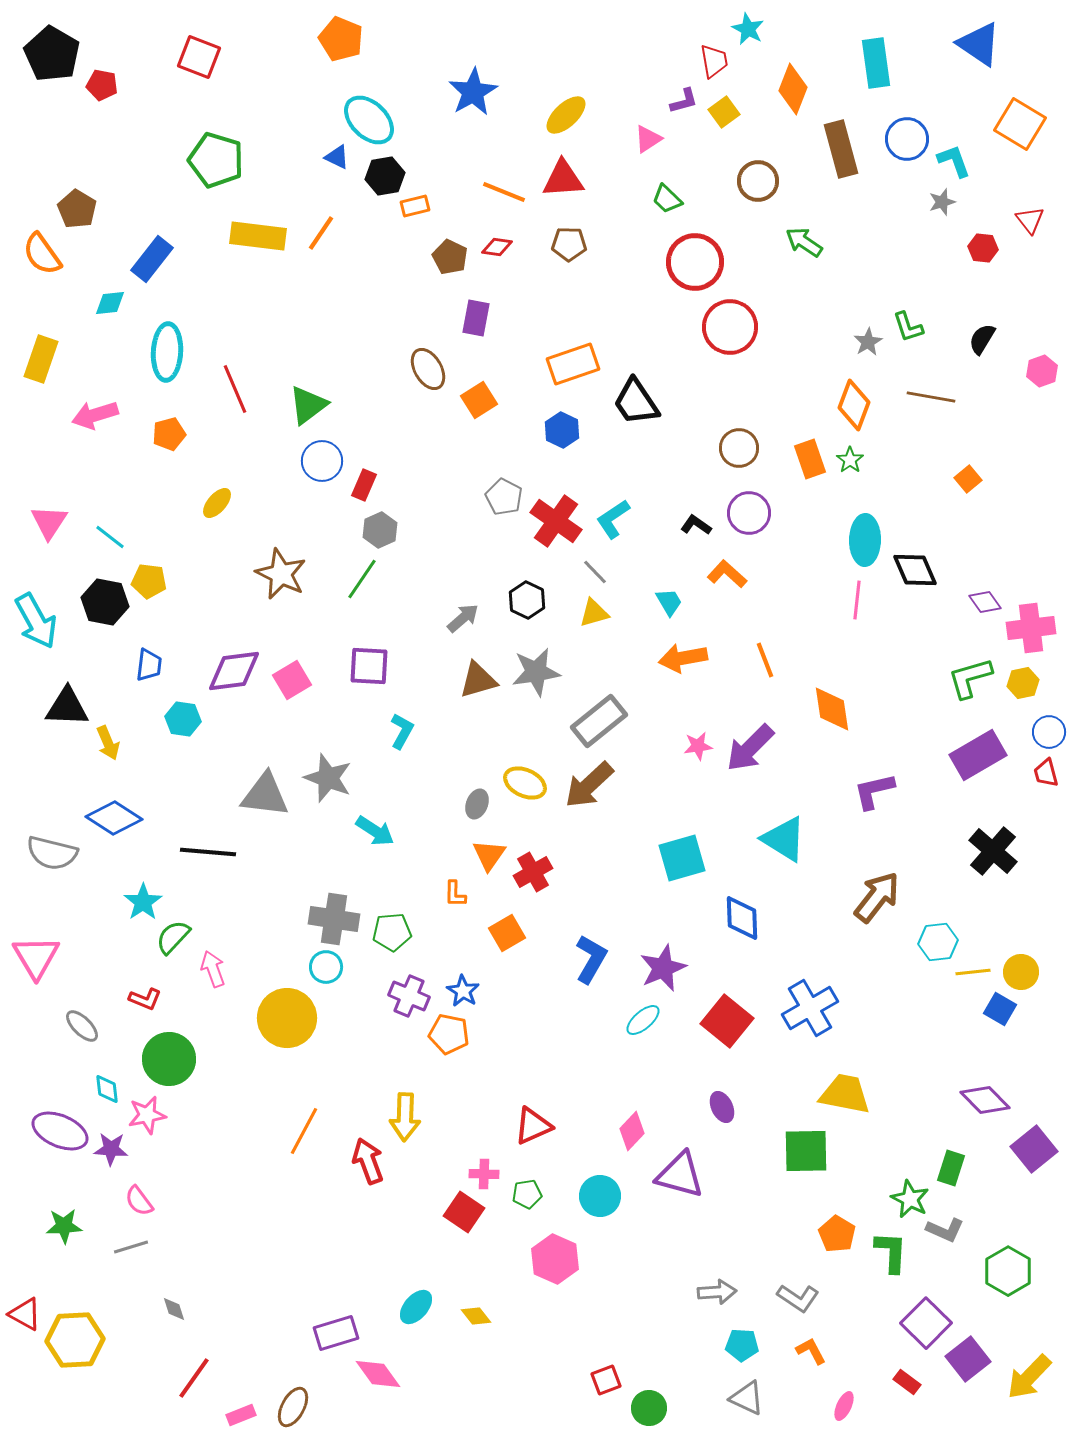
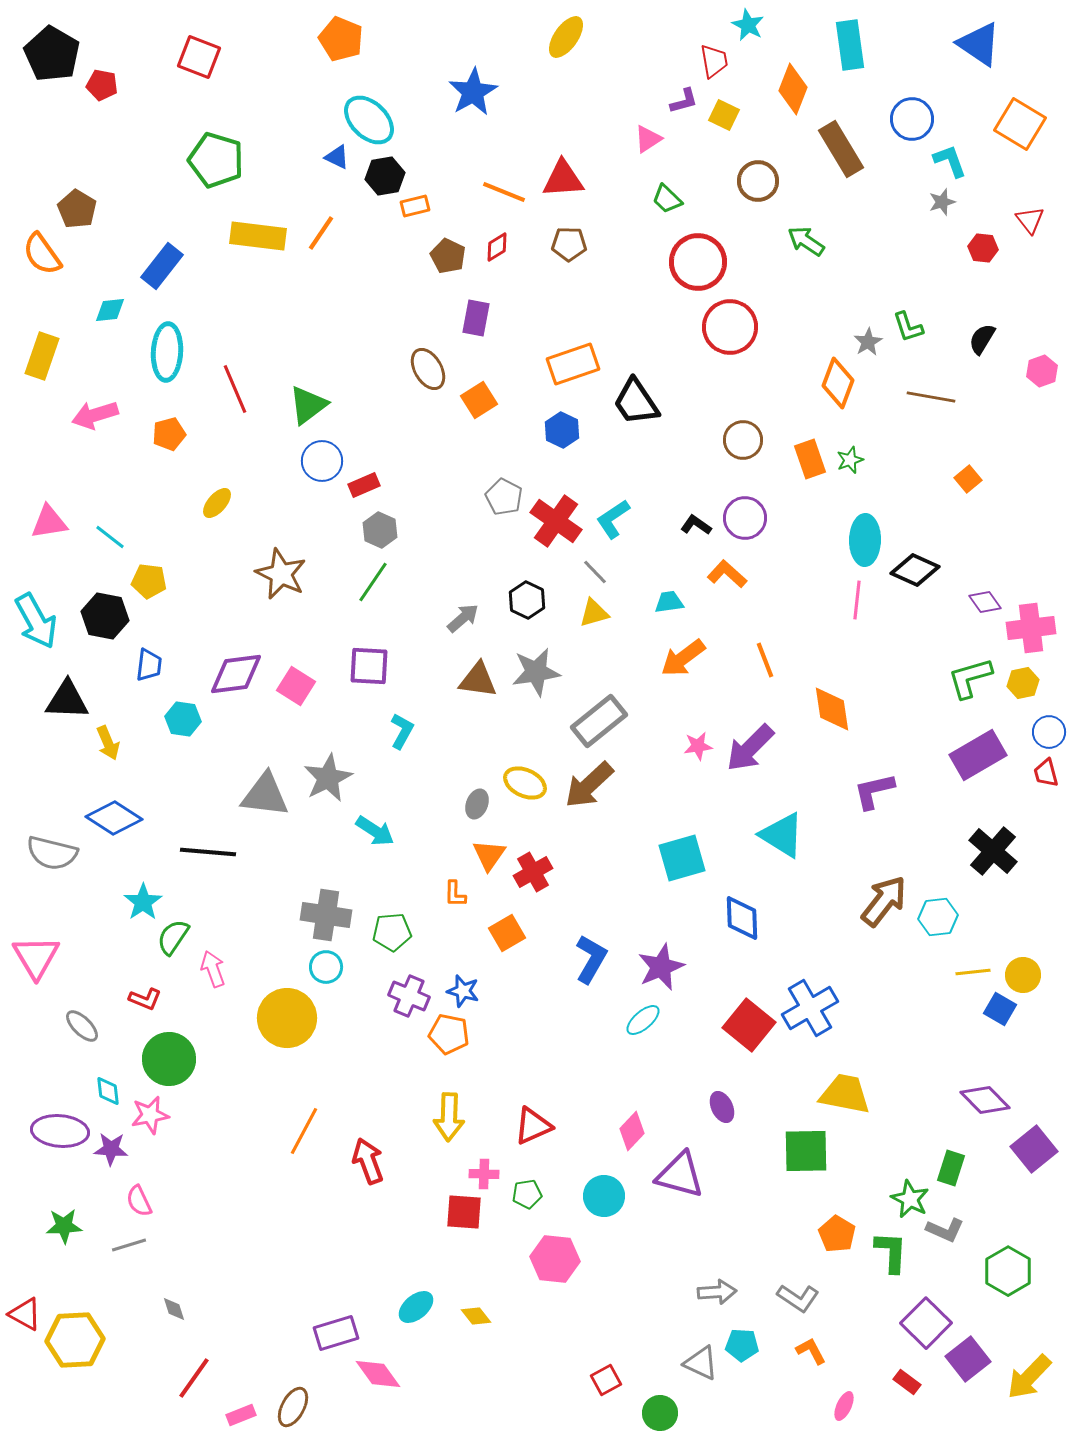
cyan star at (748, 29): moved 4 px up
cyan rectangle at (876, 63): moved 26 px left, 18 px up
yellow square at (724, 112): moved 3 px down; rotated 28 degrees counterclockwise
yellow ellipse at (566, 115): moved 78 px up; rotated 12 degrees counterclockwise
blue circle at (907, 139): moved 5 px right, 20 px up
brown rectangle at (841, 149): rotated 16 degrees counterclockwise
cyan L-shape at (954, 161): moved 4 px left
green arrow at (804, 242): moved 2 px right, 1 px up
red diamond at (497, 247): rotated 40 degrees counterclockwise
brown pentagon at (450, 257): moved 2 px left, 1 px up
blue rectangle at (152, 259): moved 10 px right, 7 px down
red circle at (695, 262): moved 3 px right
cyan diamond at (110, 303): moved 7 px down
yellow rectangle at (41, 359): moved 1 px right, 3 px up
orange diamond at (854, 405): moved 16 px left, 22 px up
brown circle at (739, 448): moved 4 px right, 8 px up
green star at (850, 460): rotated 16 degrees clockwise
red rectangle at (364, 485): rotated 44 degrees clockwise
purple circle at (749, 513): moved 4 px left, 5 px down
pink triangle at (49, 522): rotated 48 degrees clockwise
gray hexagon at (380, 530): rotated 12 degrees counterclockwise
black diamond at (915, 570): rotated 42 degrees counterclockwise
green line at (362, 579): moved 11 px right, 3 px down
black hexagon at (105, 602): moved 14 px down
cyan trapezoid at (669, 602): rotated 68 degrees counterclockwise
orange arrow at (683, 658): rotated 27 degrees counterclockwise
purple diamond at (234, 671): moved 2 px right, 3 px down
pink square at (292, 680): moved 4 px right, 6 px down; rotated 27 degrees counterclockwise
brown triangle at (478, 680): rotated 24 degrees clockwise
black triangle at (67, 707): moved 7 px up
gray star at (328, 778): rotated 24 degrees clockwise
cyan triangle at (784, 839): moved 2 px left, 4 px up
brown arrow at (877, 897): moved 7 px right, 4 px down
gray cross at (334, 919): moved 8 px left, 4 px up
green semicircle at (173, 937): rotated 9 degrees counterclockwise
cyan hexagon at (938, 942): moved 25 px up
purple star at (663, 968): moved 2 px left, 1 px up
yellow circle at (1021, 972): moved 2 px right, 3 px down
blue star at (463, 991): rotated 16 degrees counterclockwise
red square at (727, 1021): moved 22 px right, 4 px down
cyan diamond at (107, 1089): moved 1 px right, 2 px down
pink star at (147, 1115): moved 3 px right
yellow arrow at (405, 1117): moved 44 px right
purple ellipse at (60, 1131): rotated 18 degrees counterclockwise
cyan circle at (600, 1196): moved 4 px right
pink semicircle at (139, 1201): rotated 12 degrees clockwise
red square at (464, 1212): rotated 30 degrees counterclockwise
gray line at (131, 1247): moved 2 px left, 2 px up
pink hexagon at (555, 1259): rotated 18 degrees counterclockwise
cyan ellipse at (416, 1307): rotated 9 degrees clockwise
red square at (606, 1380): rotated 8 degrees counterclockwise
gray triangle at (747, 1398): moved 46 px left, 35 px up
green circle at (649, 1408): moved 11 px right, 5 px down
